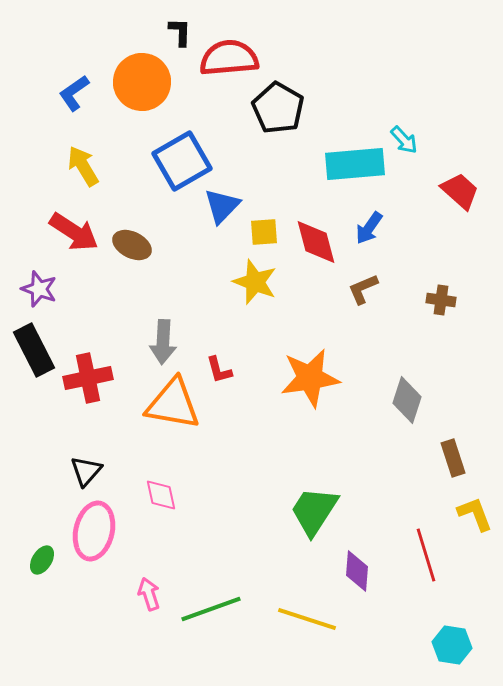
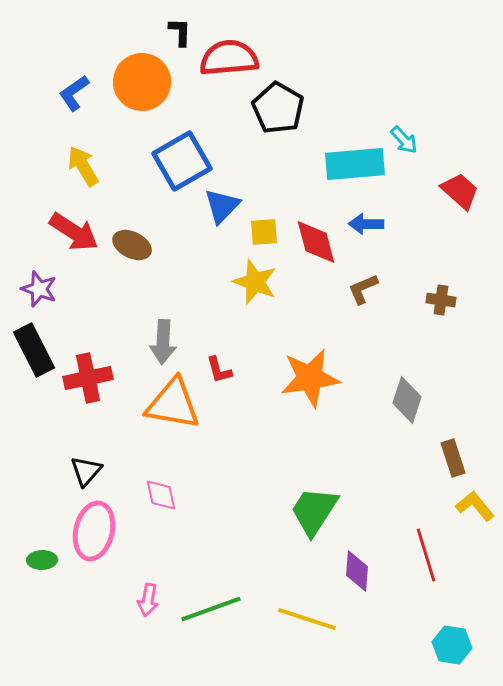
blue arrow: moved 3 px left, 4 px up; rotated 56 degrees clockwise
yellow L-shape: moved 8 px up; rotated 18 degrees counterclockwise
green ellipse: rotated 56 degrees clockwise
pink arrow: moved 1 px left, 6 px down; rotated 152 degrees counterclockwise
